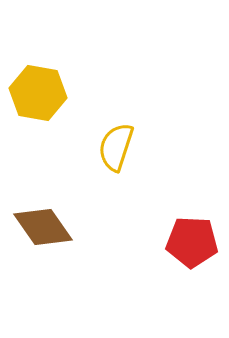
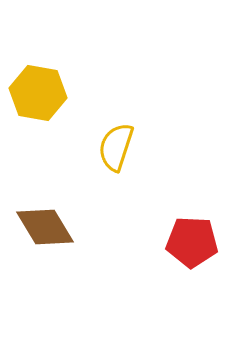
brown diamond: moved 2 px right; rotated 4 degrees clockwise
